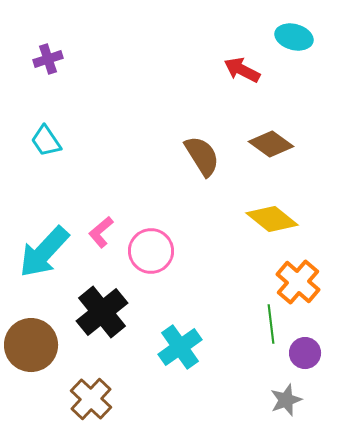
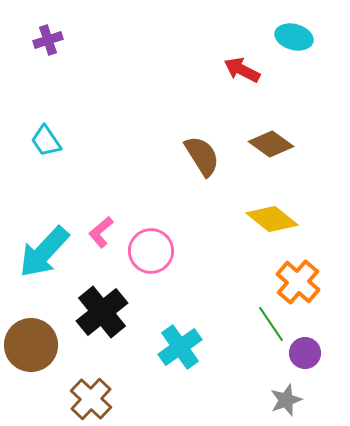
purple cross: moved 19 px up
green line: rotated 27 degrees counterclockwise
